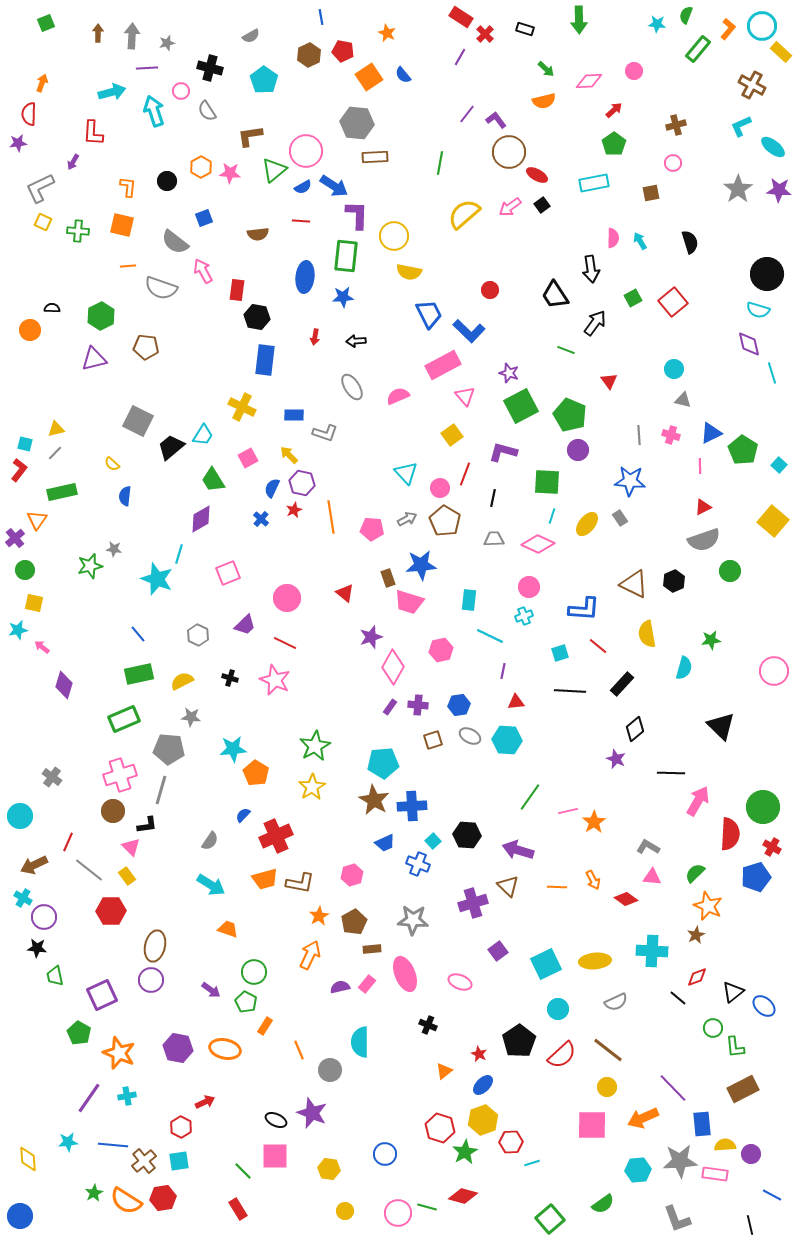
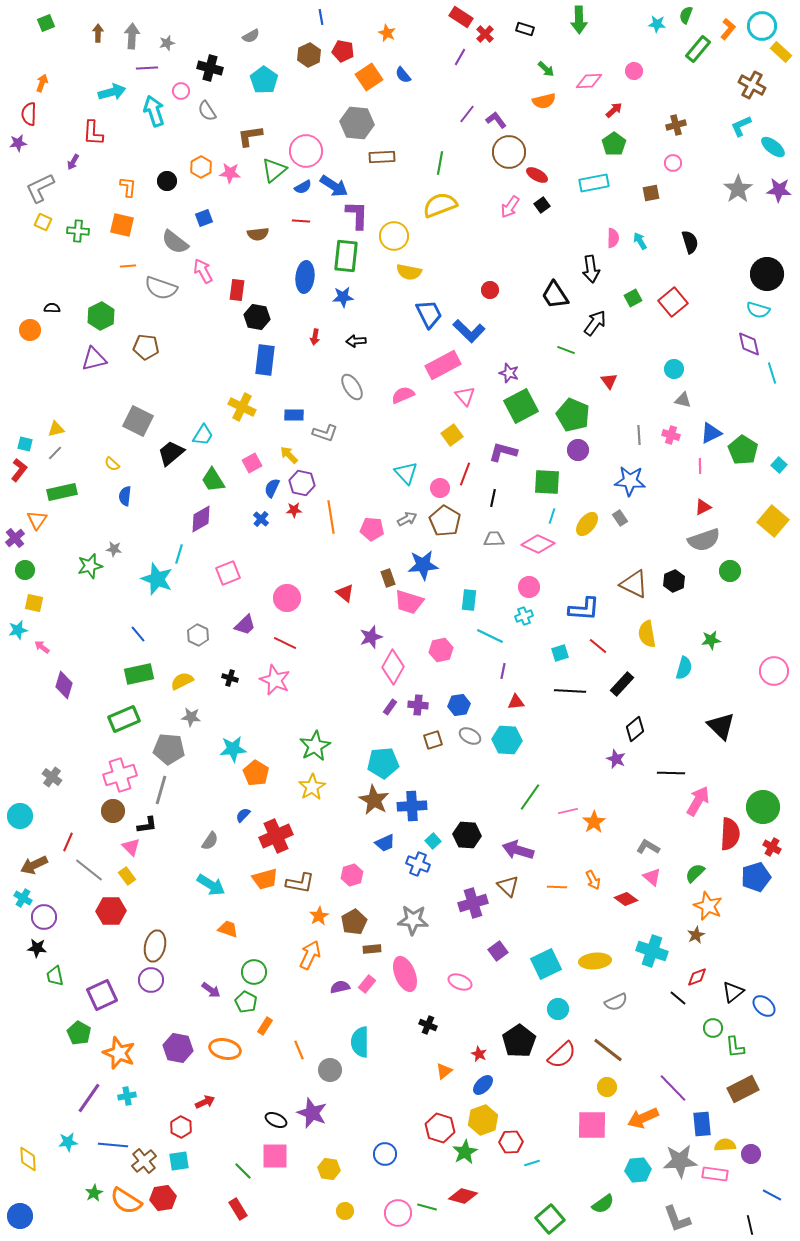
brown rectangle at (375, 157): moved 7 px right
pink arrow at (510, 207): rotated 20 degrees counterclockwise
yellow semicircle at (464, 214): moved 24 px left, 9 px up; rotated 20 degrees clockwise
pink semicircle at (398, 396): moved 5 px right, 1 px up
green pentagon at (570, 415): moved 3 px right
black trapezoid at (171, 447): moved 6 px down
pink square at (248, 458): moved 4 px right, 5 px down
red star at (294, 510): rotated 21 degrees clockwise
blue star at (421, 565): moved 2 px right
pink triangle at (652, 877): rotated 36 degrees clockwise
cyan cross at (652, 951): rotated 16 degrees clockwise
